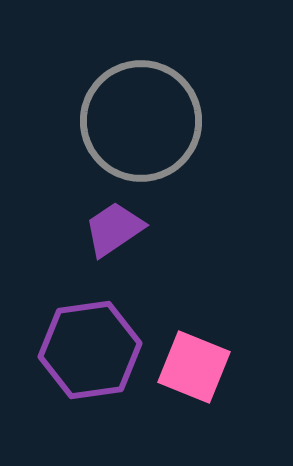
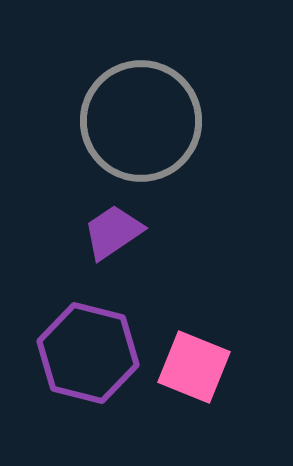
purple trapezoid: moved 1 px left, 3 px down
purple hexagon: moved 2 px left, 3 px down; rotated 22 degrees clockwise
